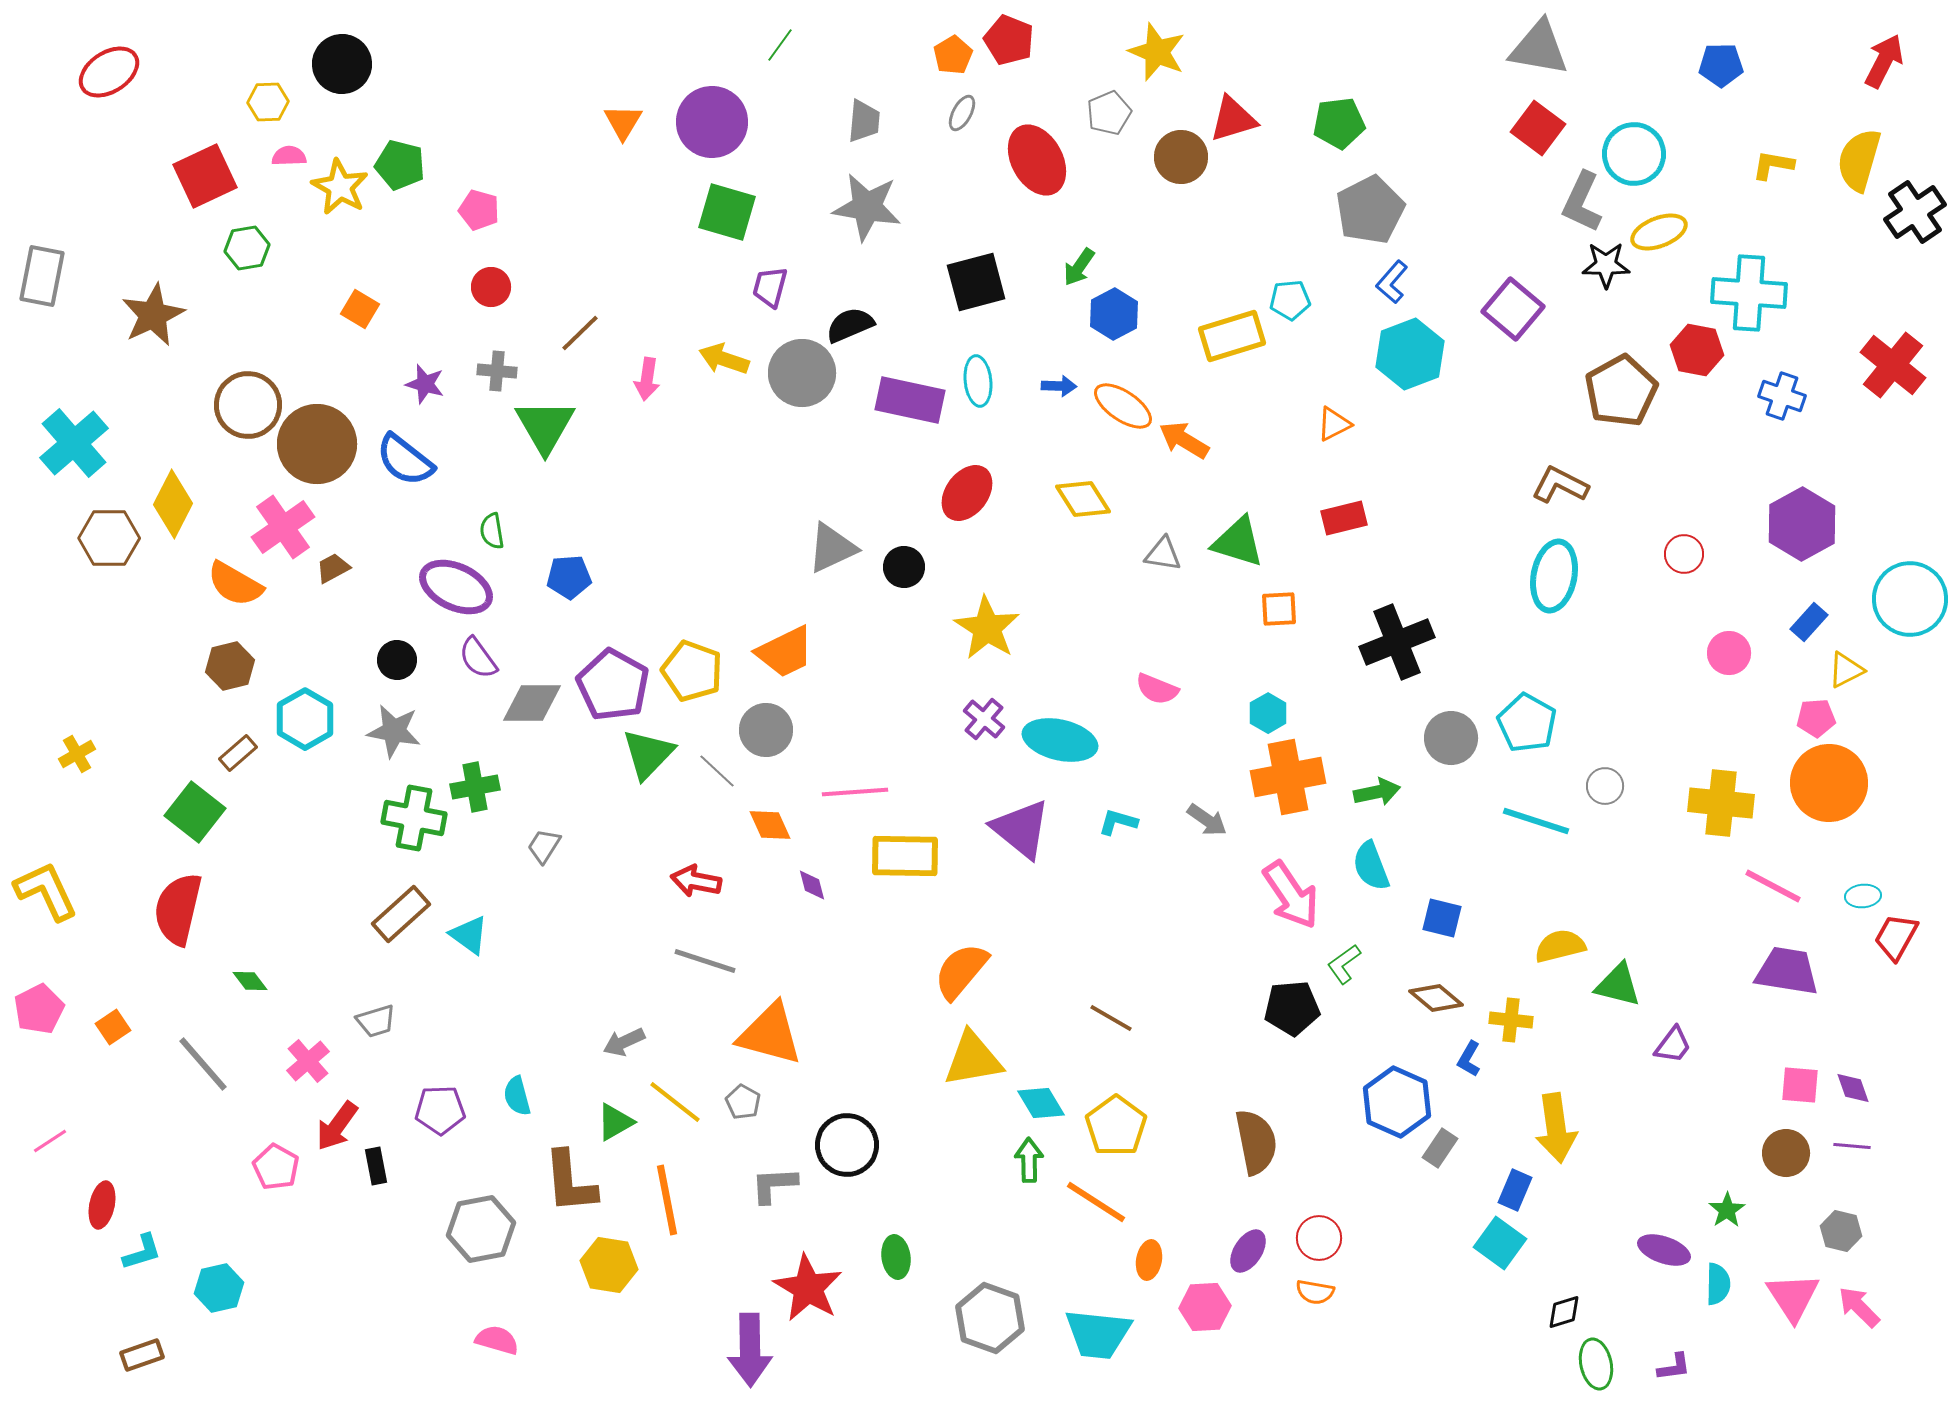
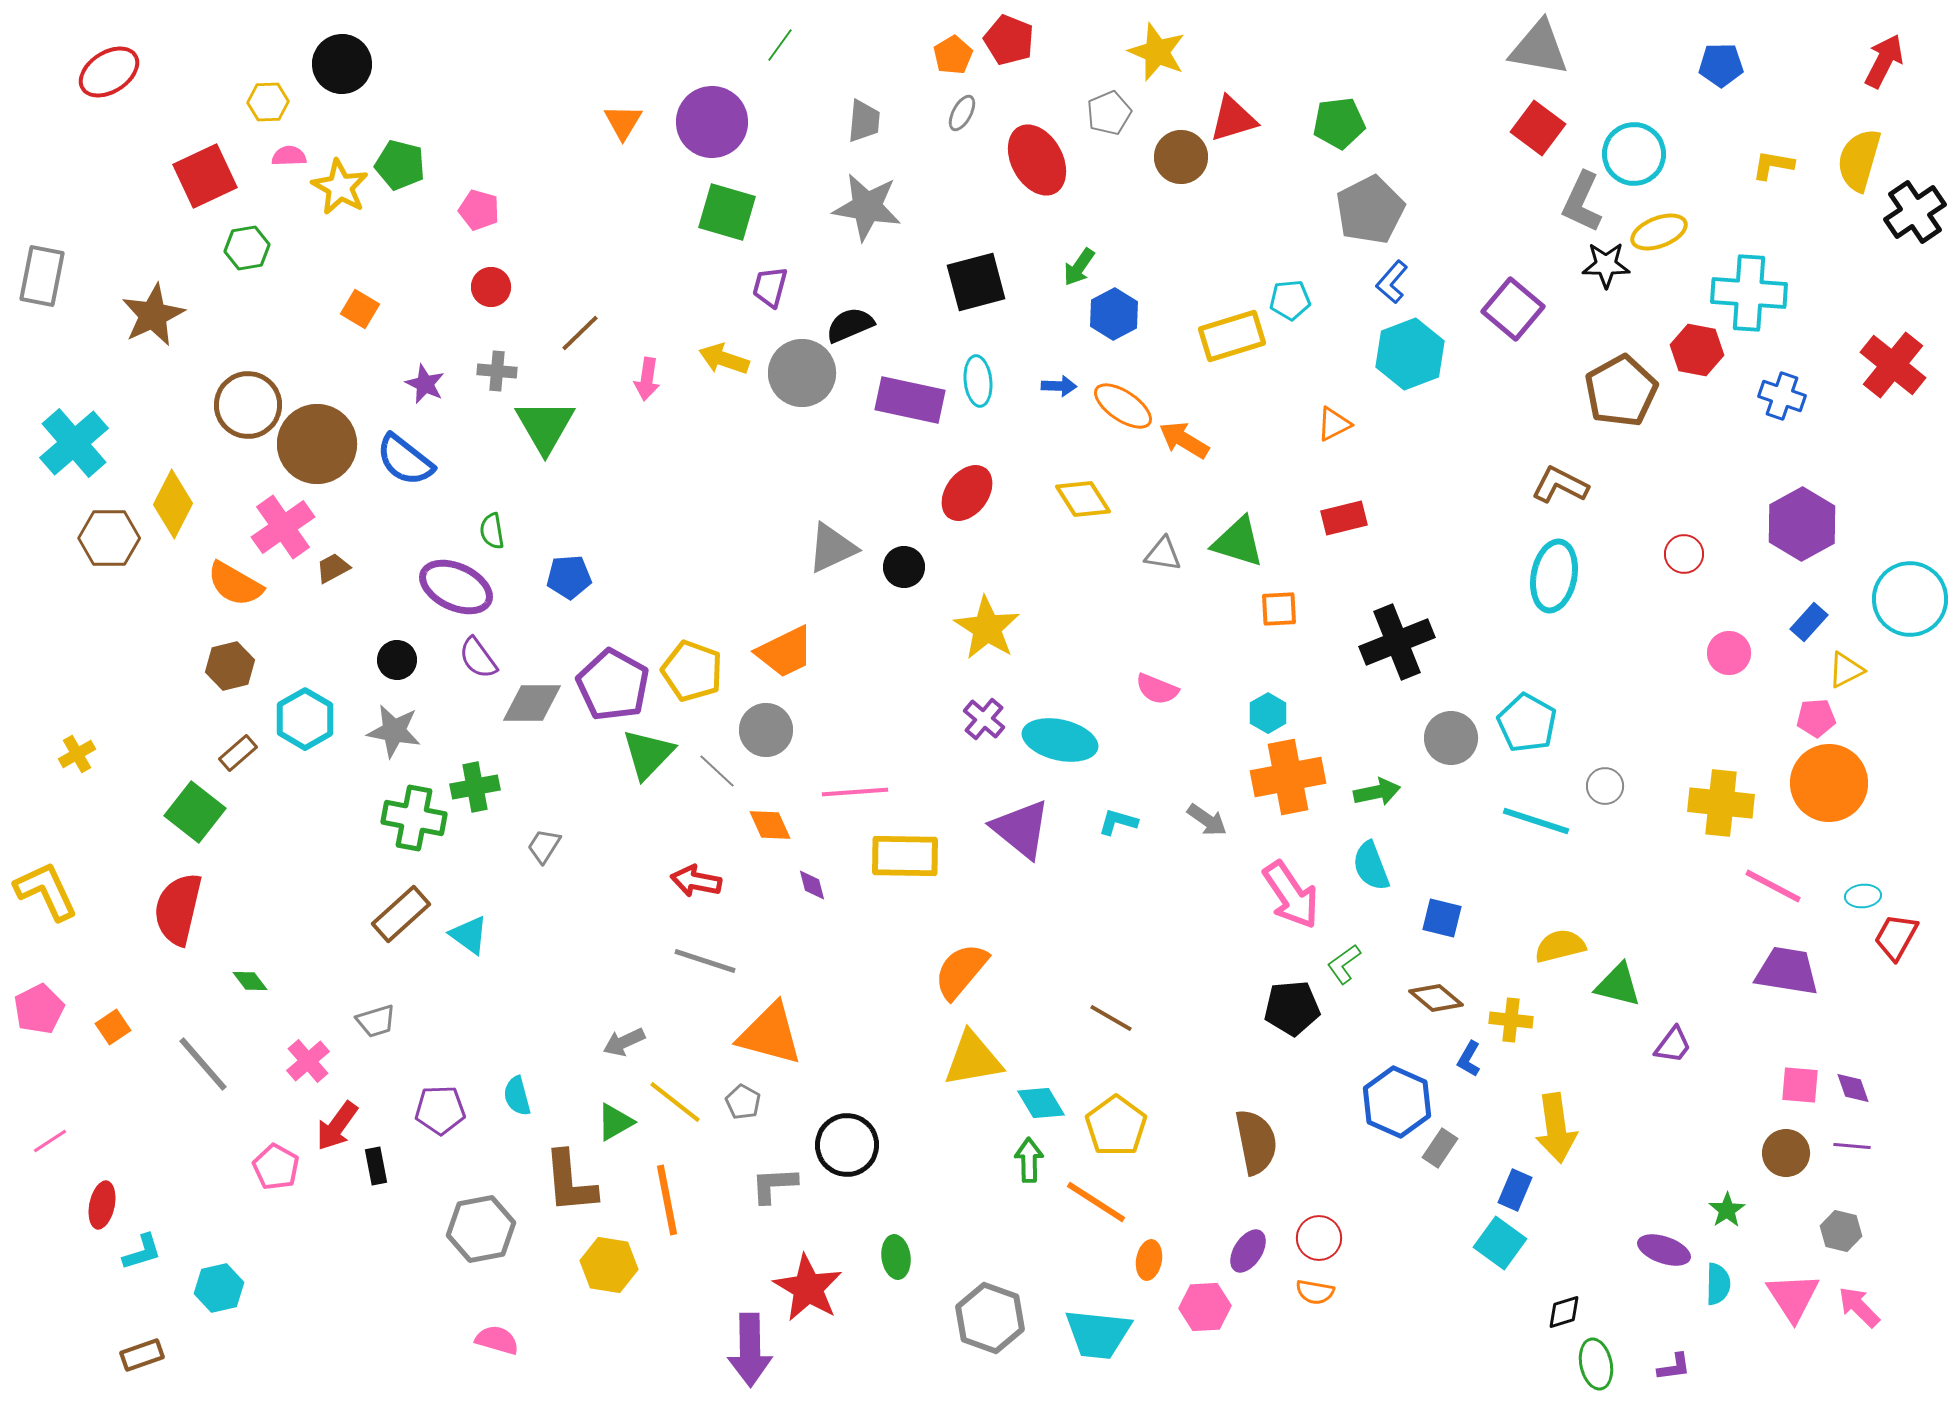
purple star at (425, 384): rotated 9 degrees clockwise
